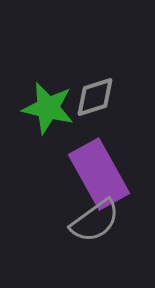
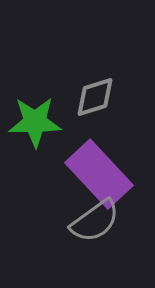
green star: moved 13 px left, 14 px down; rotated 14 degrees counterclockwise
purple rectangle: rotated 14 degrees counterclockwise
